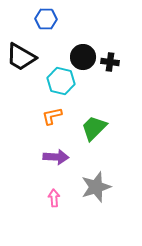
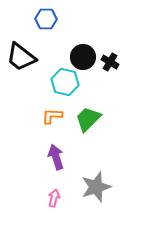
black trapezoid: rotated 8 degrees clockwise
black cross: rotated 24 degrees clockwise
cyan hexagon: moved 4 px right, 1 px down
orange L-shape: rotated 15 degrees clockwise
green trapezoid: moved 6 px left, 9 px up
purple arrow: rotated 110 degrees counterclockwise
pink arrow: rotated 18 degrees clockwise
